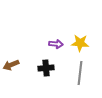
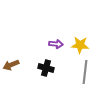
yellow star: moved 2 px down
black cross: rotated 21 degrees clockwise
gray line: moved 5 px right, 1 px up
